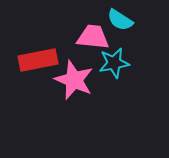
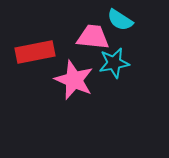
red rectangle: moved 3 px left, 8 px up
